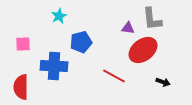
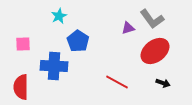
gray L-shape: rotated 30 degrees counterclockwise
purple triangle: rotated 24 degrees counterclockwise
blue pentagon: moved 3 px left, 1 px up; rotated 25 degrees counterclockwise
red ellipse: moved 12 px right, 1 px down
red line: moved 3 px right, 6 px down
black arrow: moved 1 px down
